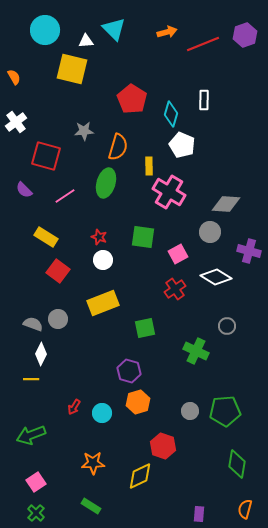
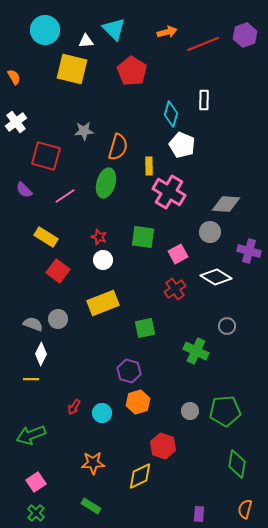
red pentagon at (132, 99): moved 28 px up
